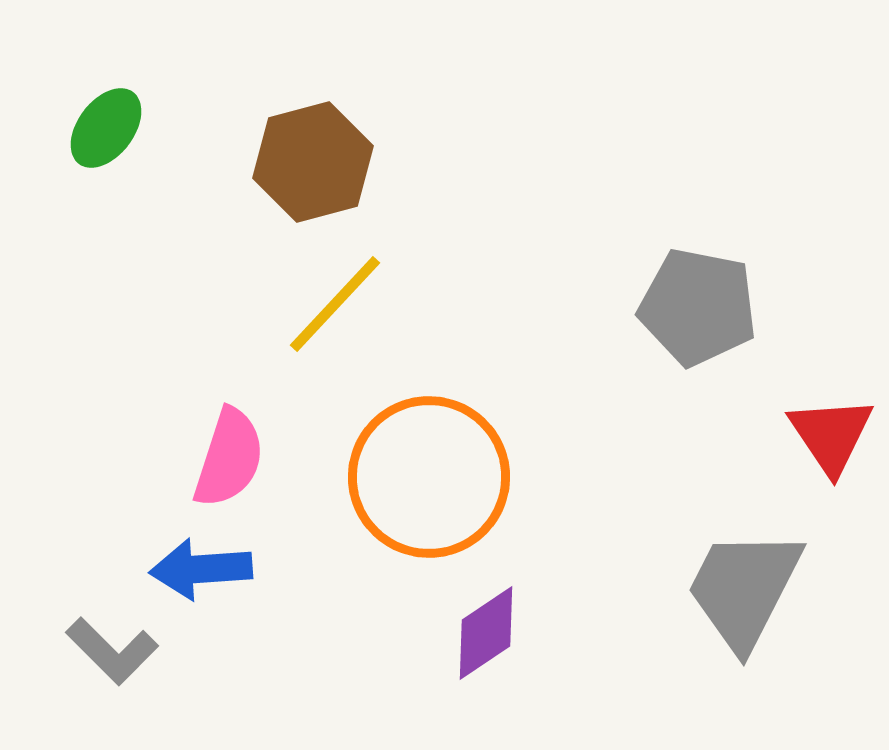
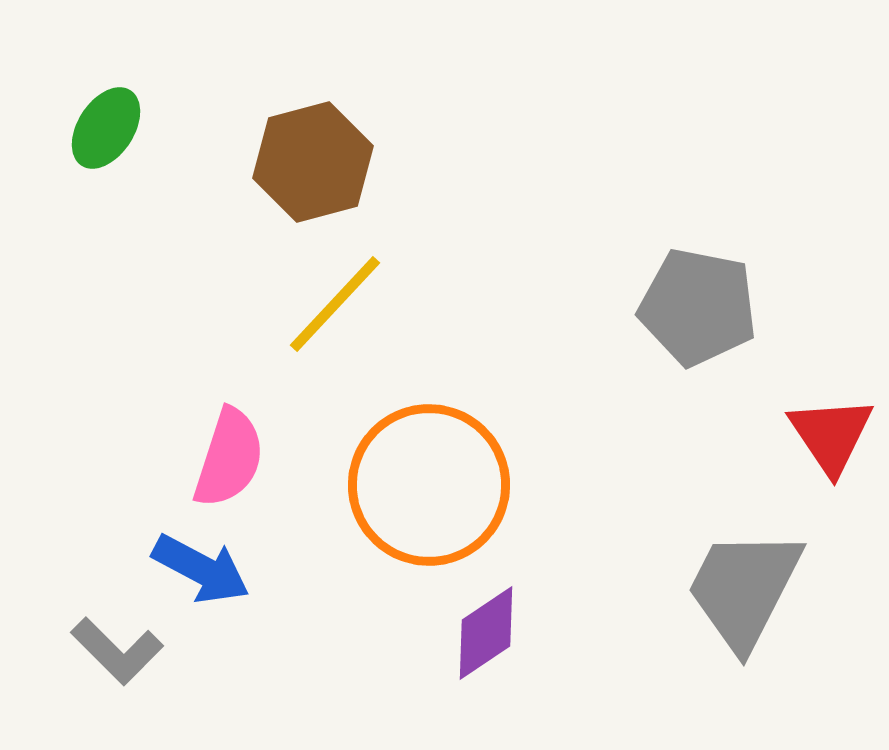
green ellipse: rotated 4 degrees counterclockwise
orange circle: moved 8 px down
blue arrow: rotated 148 degrees counterclockwise
gray L-shape: moved 5 px right
